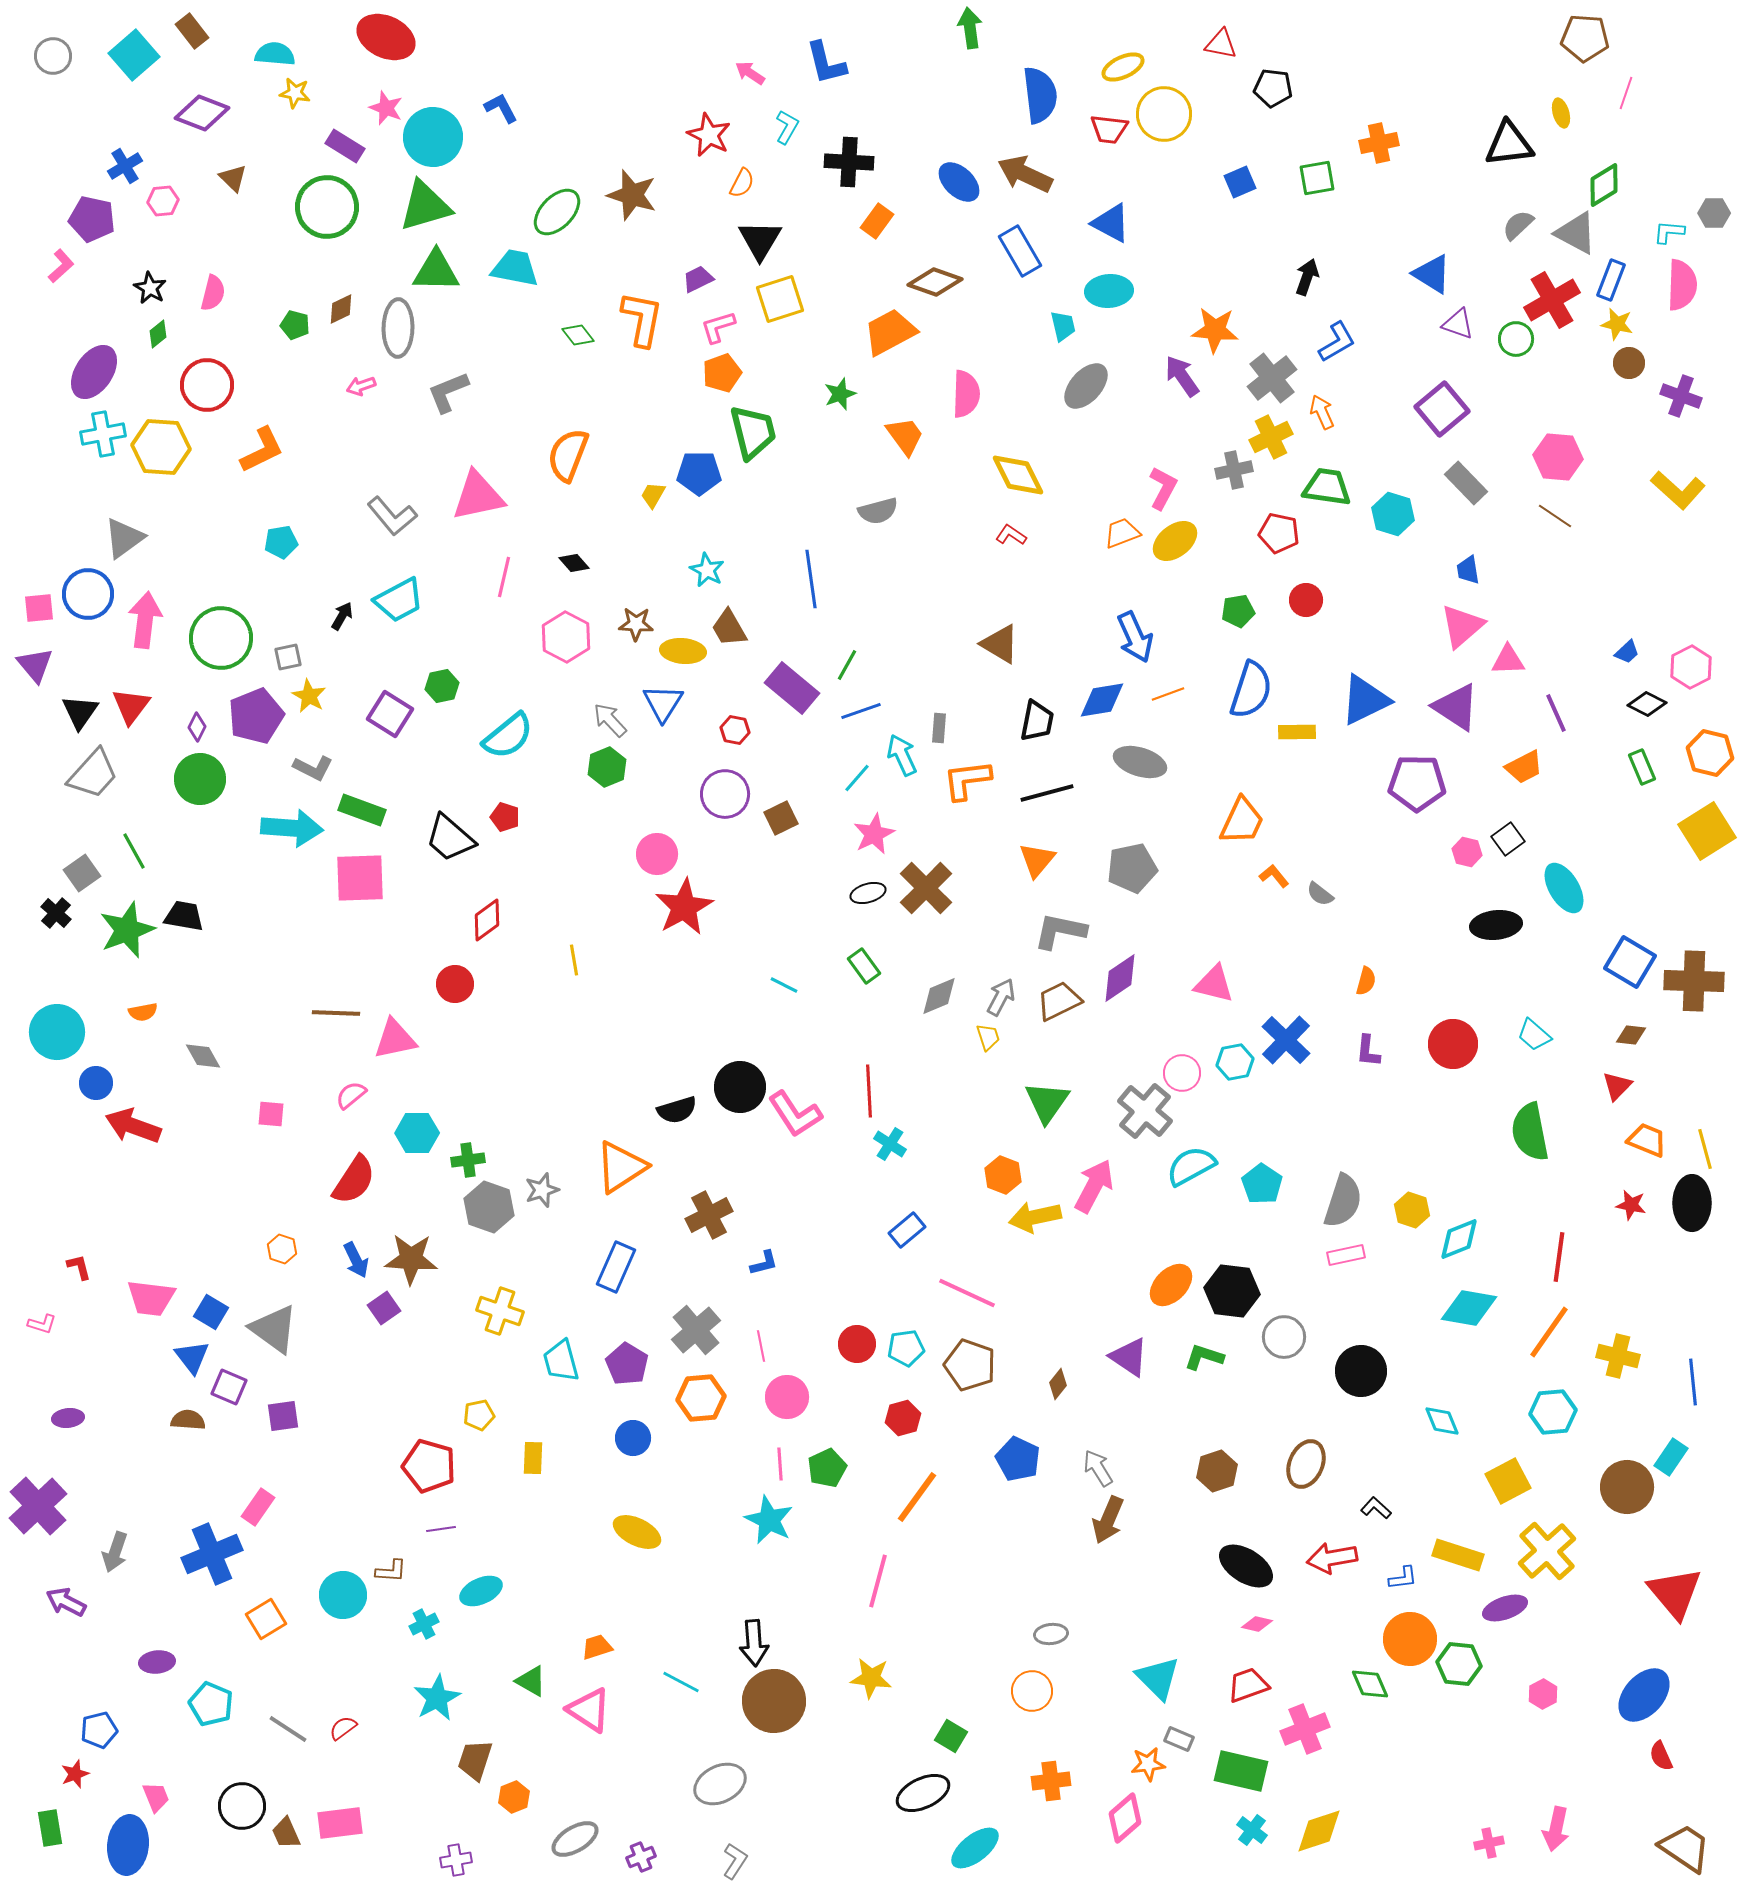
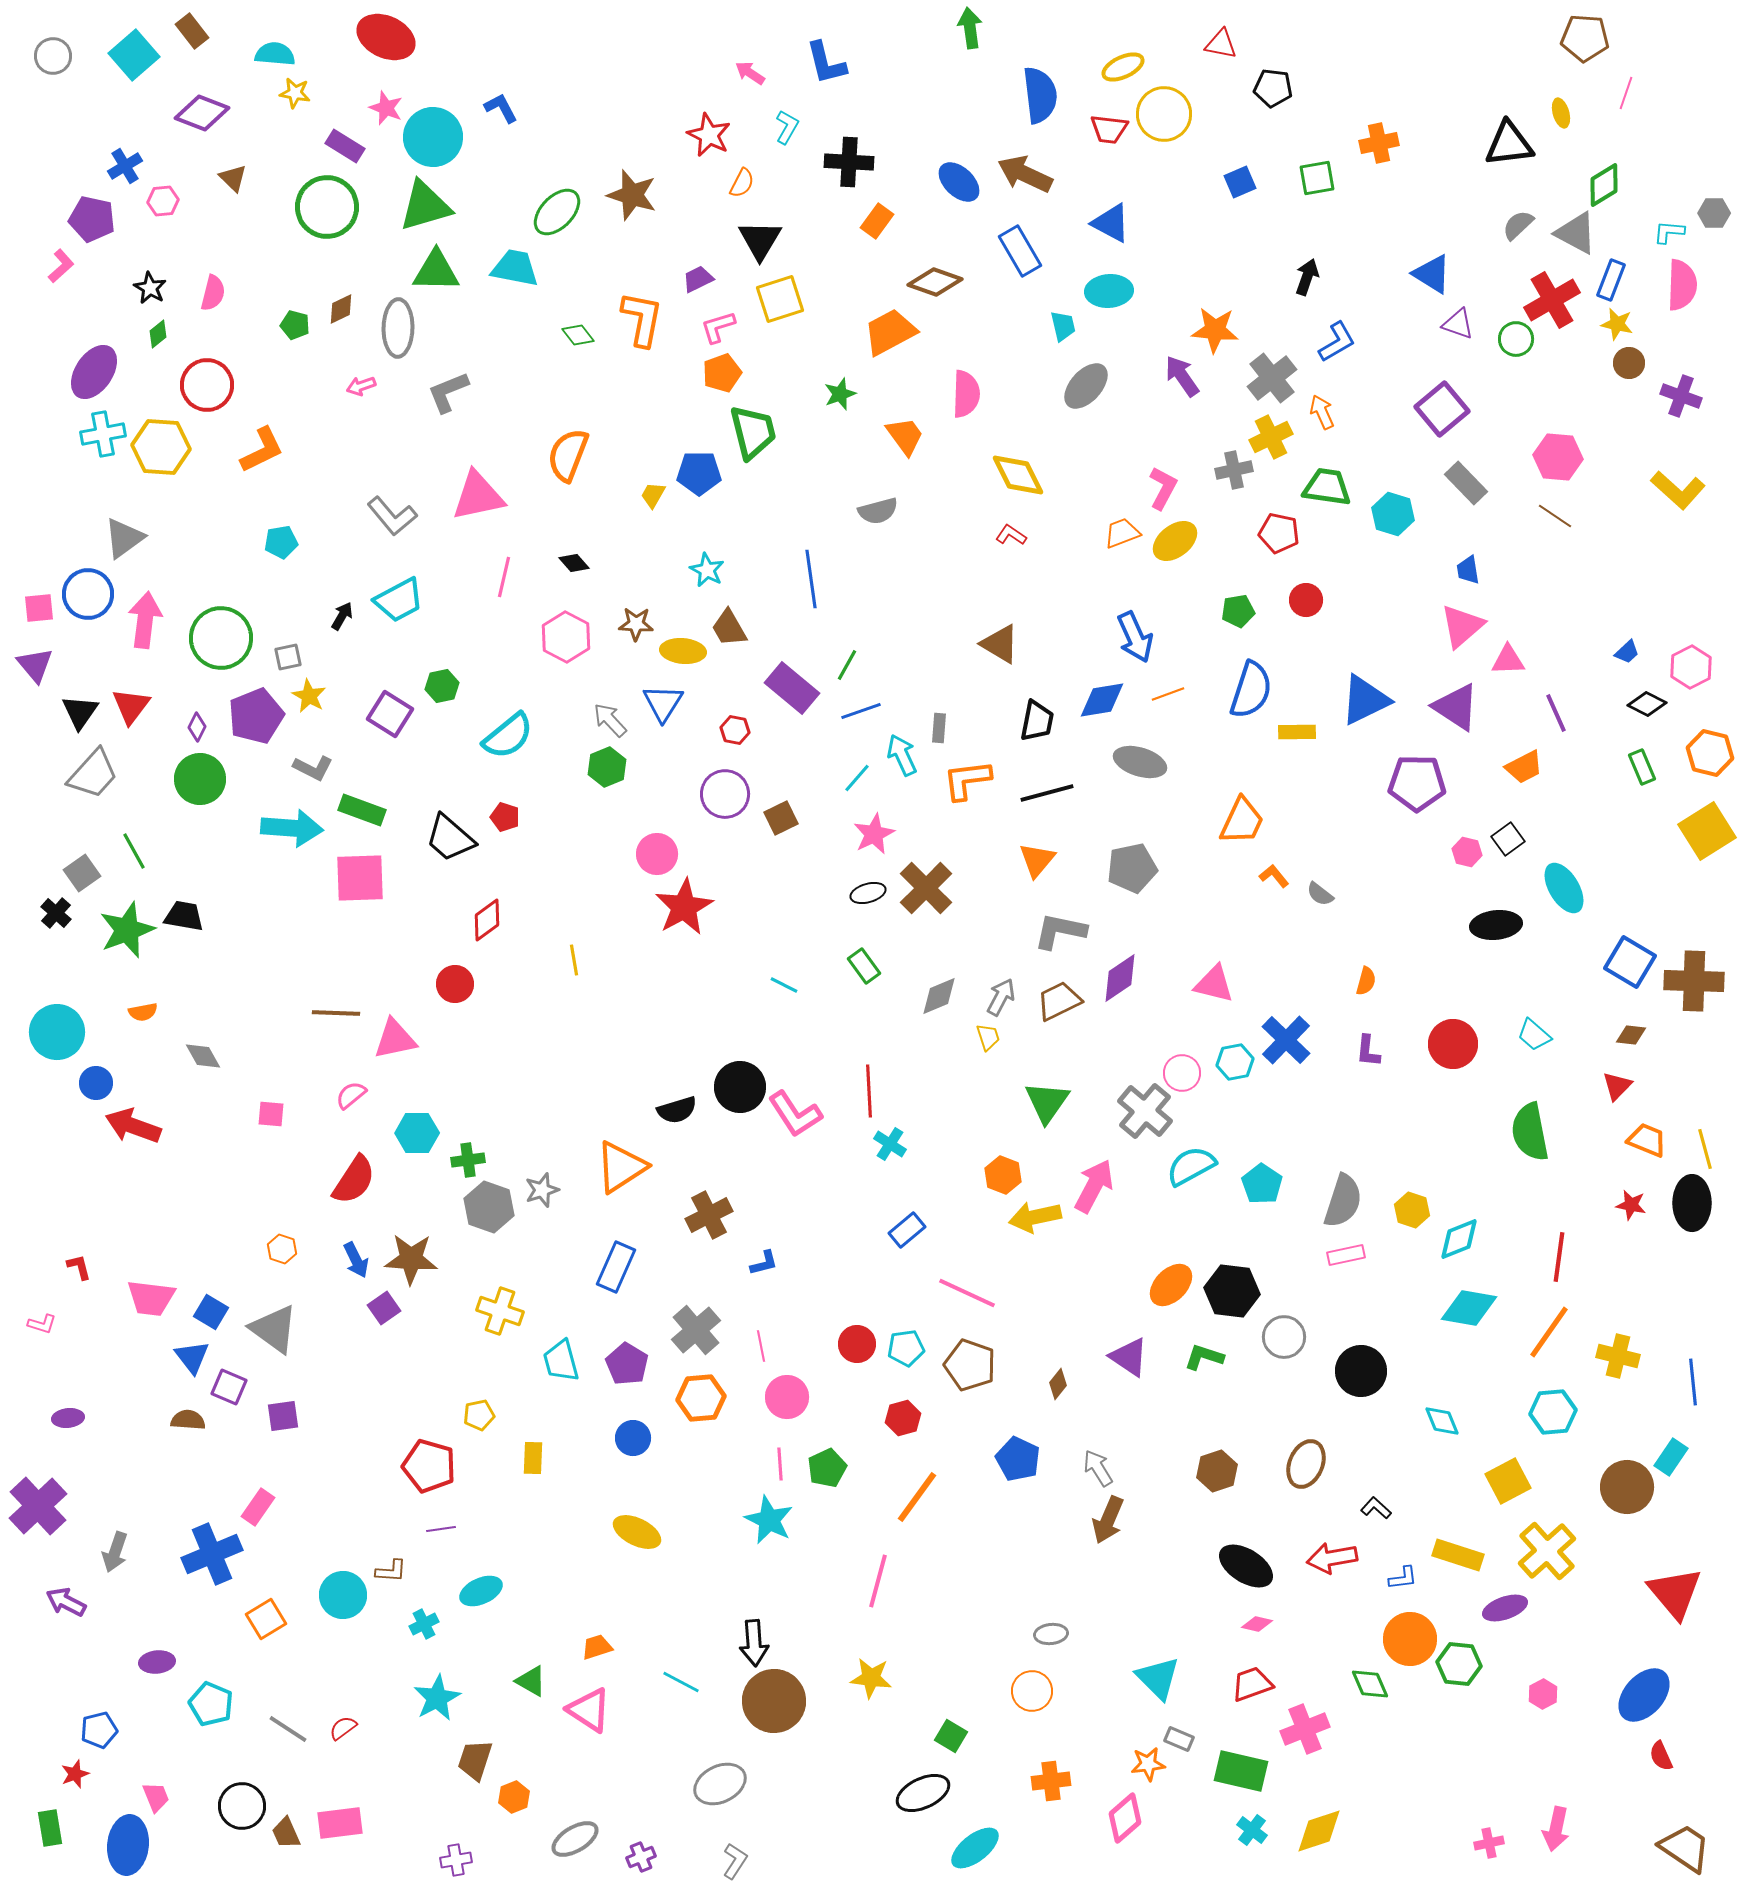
red trapezoid at (1248, 1685): moved 4 px right, 1 px up
